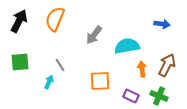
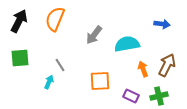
cyan semicircle: moved 2 px up
green square: moved 4 px up
orange arrow: moved 1 px right; rotated 14 degrees counterclockwise
green cross: rotated 36 degrees counterclockwise
